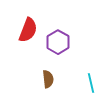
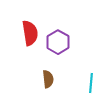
red semicircle: moved 2 px right, 3 px down; rotated 30 degrees counterclockwise
cyan line: rotated 18 degrees clockwise
